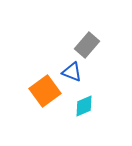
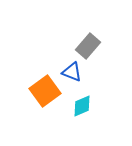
gray rectangle: moved 1 px right, 1 px down
cyan diamond: moved 2 px left
